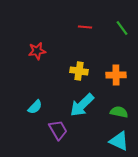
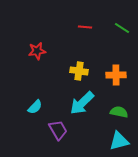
green line: rotated 21 degrees counterclockwise
cyan arrow: moved 2 px up
cyan triangle: rotated 40 degrees counterclockwise
